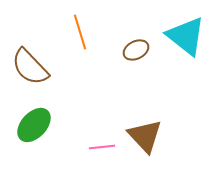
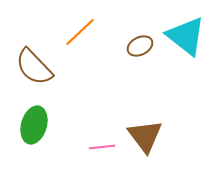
orange line: rotated 64 degrees clockwise
brown ellipse: moved 4 px right, 4 px up
brown semicircle: moved 4 px right
green ellipse: rotated 27 degrees counterclockwise
brown triangle: rotated 6 degrees clockwise
